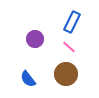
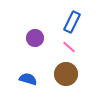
purple circle: moved 1 px up
blue semicircle: rotated 144 degrees clockwise
